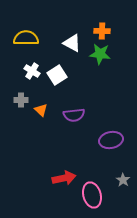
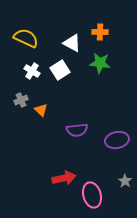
orange cross: moved 2 px left, 1 px down
yellow semicircle: rotated 25 degrees clockwise
green star: moved 9 px down
white square: moved 3 px right, 5 px up
gray cross: rotated 24 degrees counterclockwise
purple semicircle: moved 3 px right, 15 px down
purple ellipse: moved 6 px right
gray star: moved 2 px right, 1 px down
